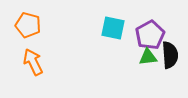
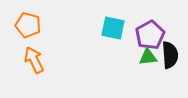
orange arrow: moved 1 px right, 2 px up
